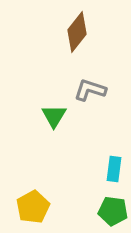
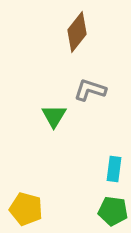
yellow pentagon: moved 7 px left, 2 px down; rotated 28 degrees counterclockwise
